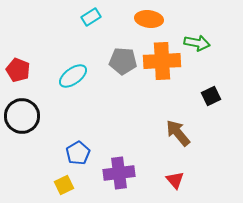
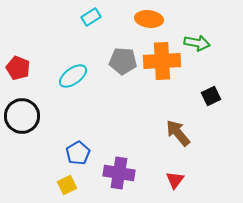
red pentagon: moved 2 px up
purple cross: rotated 16 degrees clockwise
red triangle: rotated 18 degrees clockwise
yellow square: moved 3 px right
